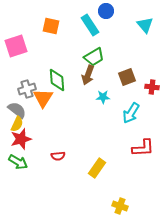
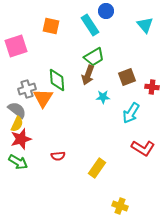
red L-shape: rotated 35 degrees clockwise
